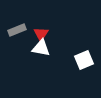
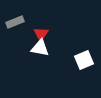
gray rectangle: moved 2 px left, 8 px up
white triangle: moved 1 px left
